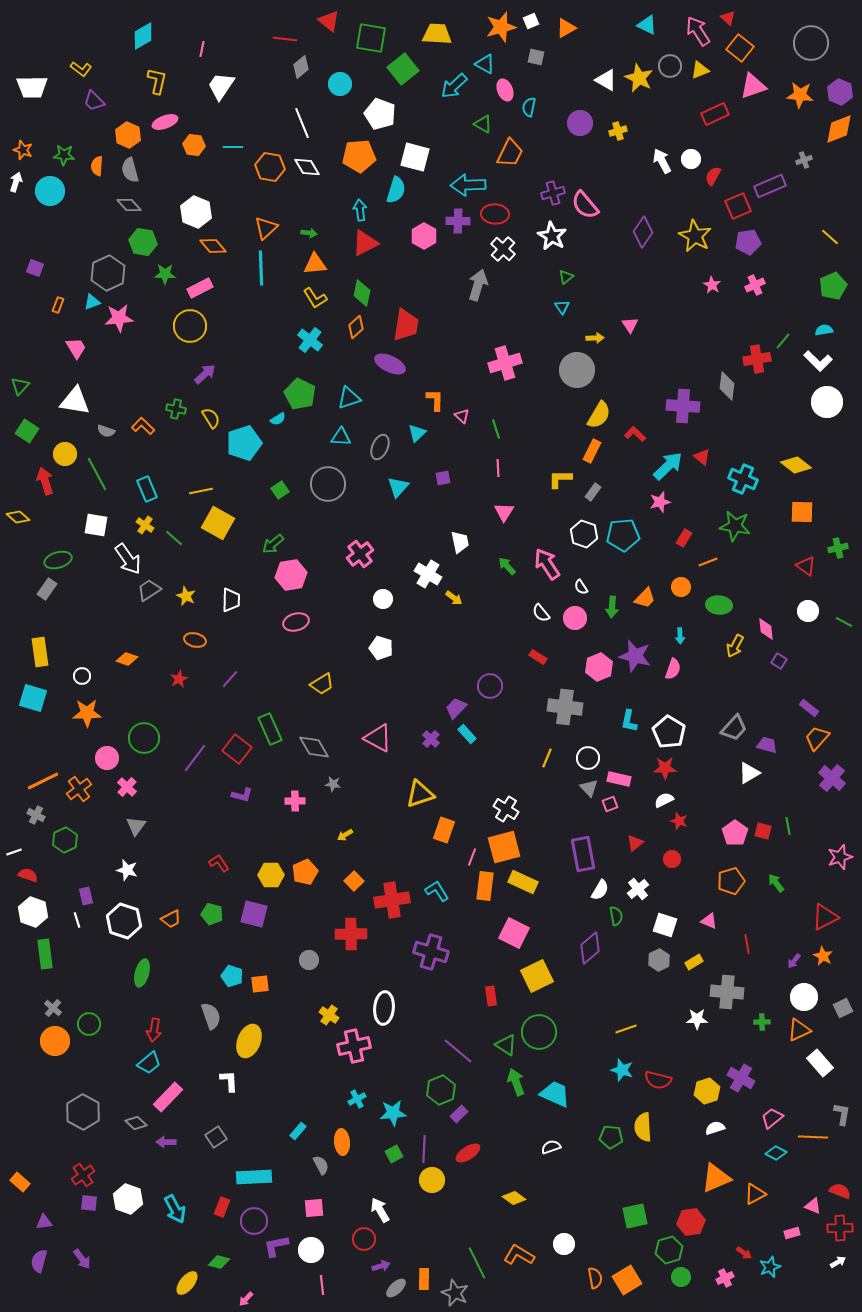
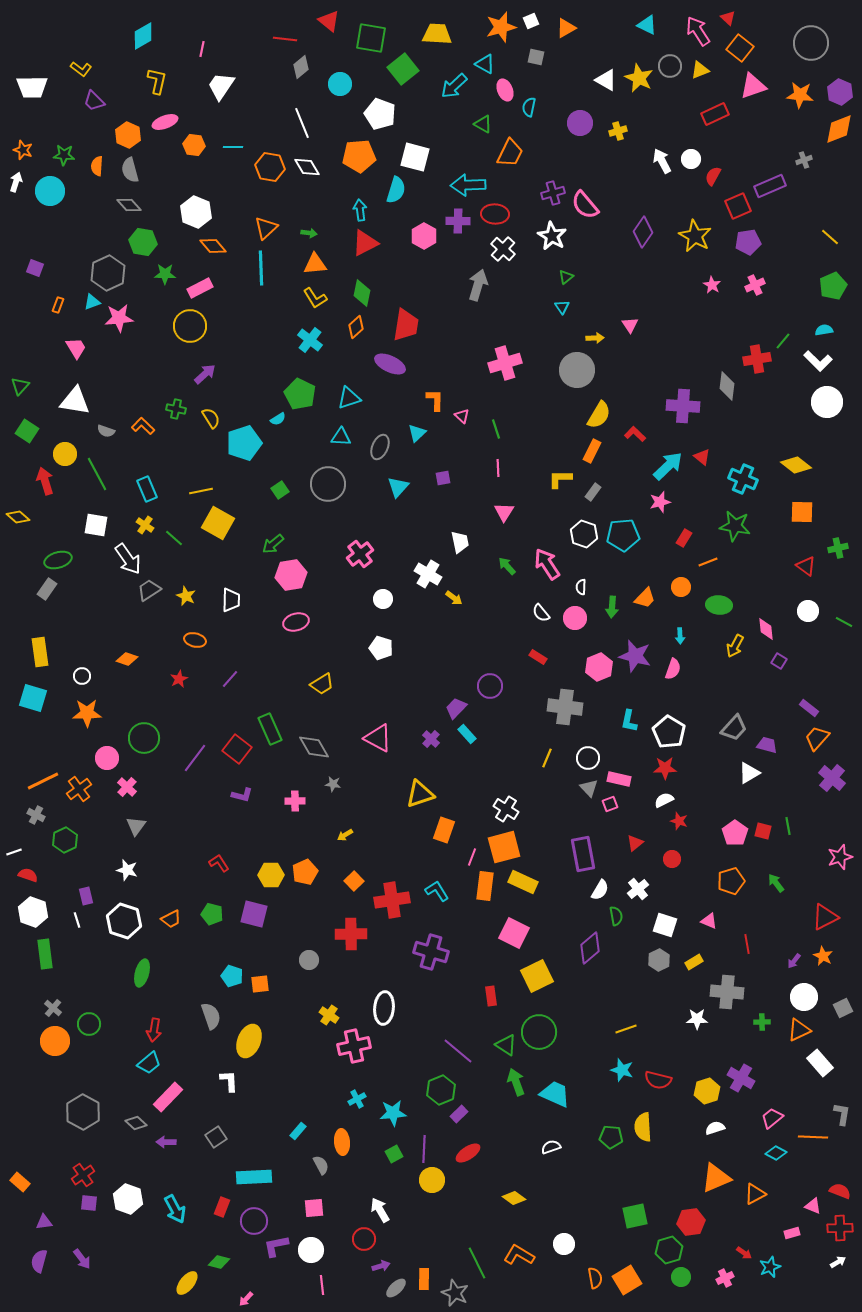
white semicircle at (581, 587): rotated 35 degrees clockwise
